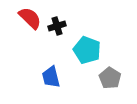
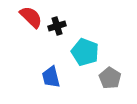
red semicircle: moved 1 px right, 1 px up
cyan pentagon: moved 2 px left, 2 px down
